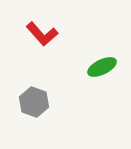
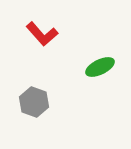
green ellipse: moved 2 px left
